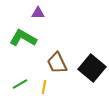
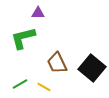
green L-shape: rotated 44 degrees counterclockwise
yellow line: rotated 72 degrees counterclockwise
